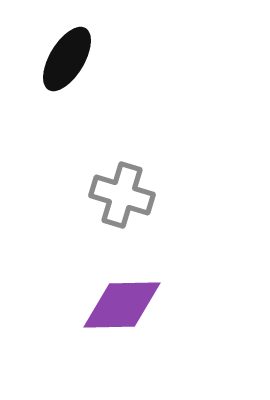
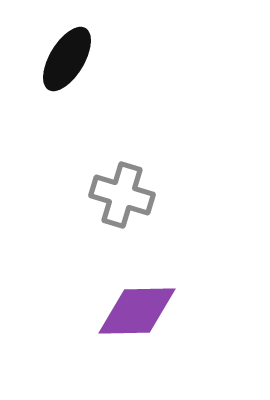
purple diamond: moved 15 px right, 6 px down
